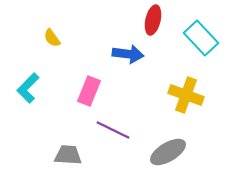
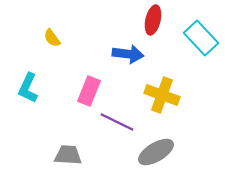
cyan L-shape: rotated 20 degrees counterclockwise
yellow cross: moved 24 px left
purple line: moved 4 px right, 8 px up
gray ellipse: moved 12 px left
